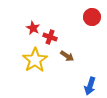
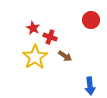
red circle: moved 1 px left, 3 px down
brown arrow: moved 2 px left
yellow star: moved 3 px up
blue arrow: rotated 24 degrees counterclockwise
